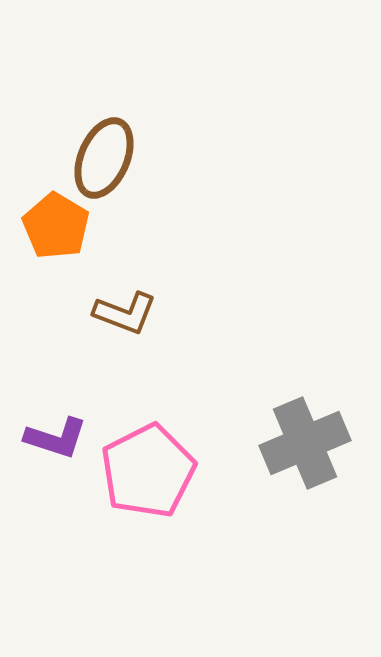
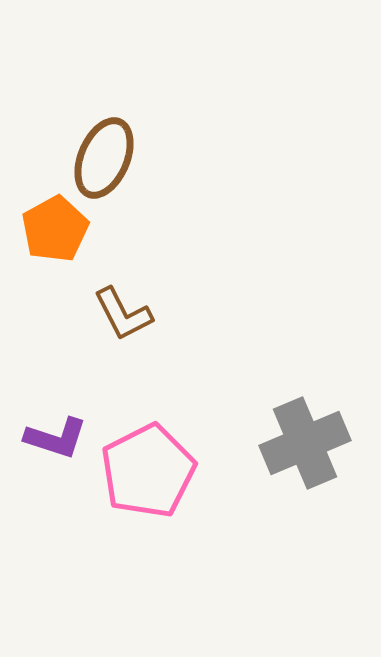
orange pentagon: moved 1 px left, 3 px down; rotated 12 degrees clockwise
brown L-shape: moved 2 px left, 1 px down; rotated 42 degrees clockwise
